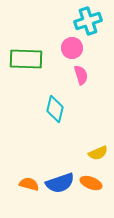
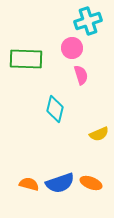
yellow semicircle: moved 1 px right, 19 px up
